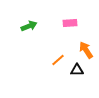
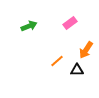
pink rectangle: rotated 32 degrees counterclockwise
orange arrow: rotated 114 degrees counterclockwise
orange line: moved 1 px left, 1 px down
